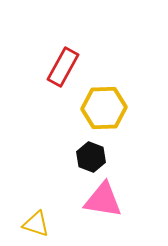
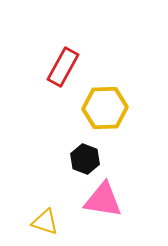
yellow hexagon: moved 1 px right
black hexagon: moved 6 px left, 2 px down
yellow triangle: moved 9 px right, 2 px up
